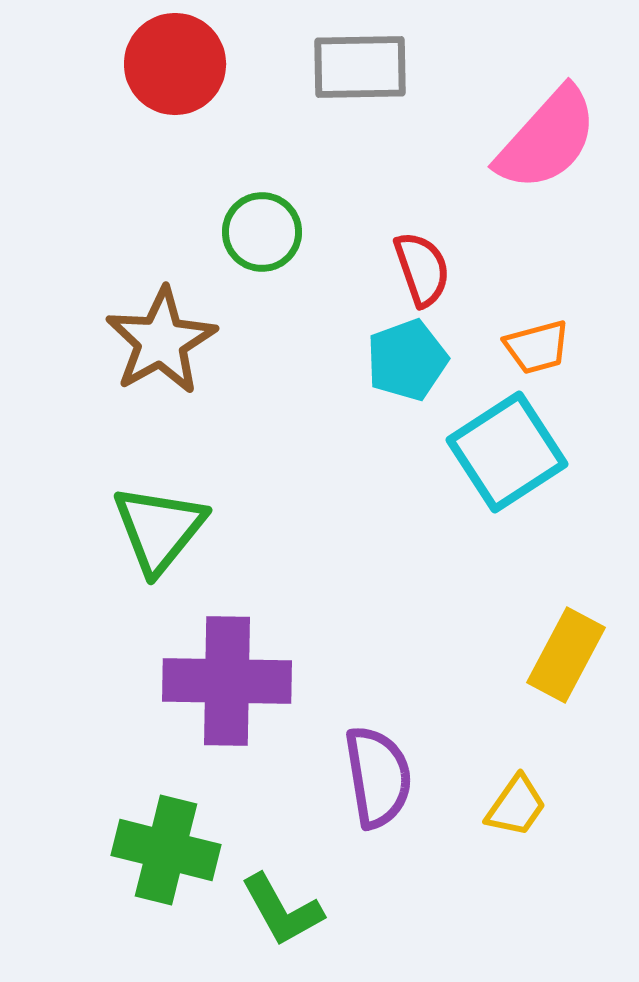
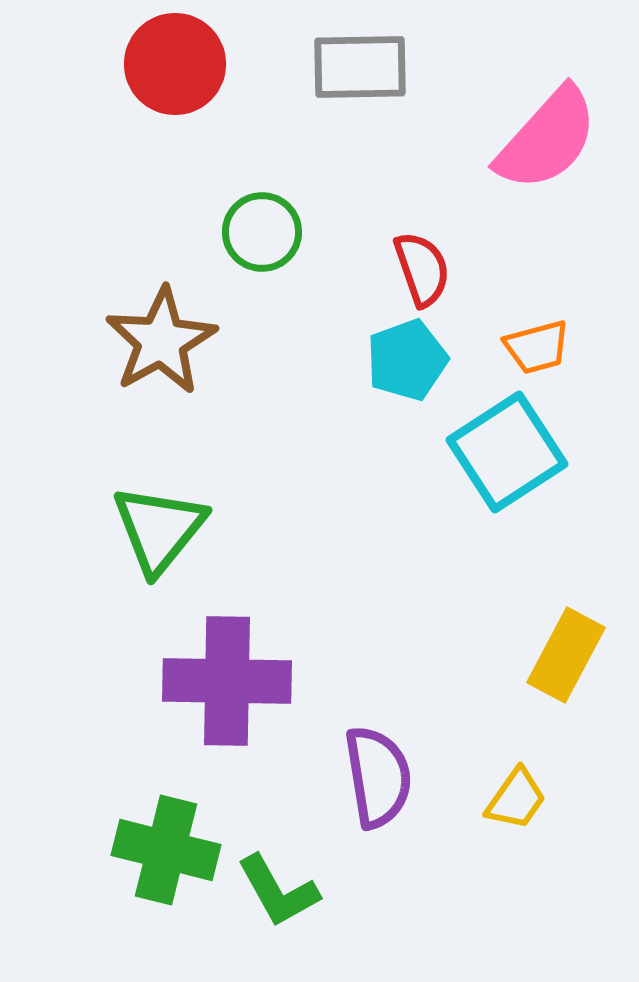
yellow trapezoid: moved 7 px up
green L-shape: moved 4 px left, 19 px up
